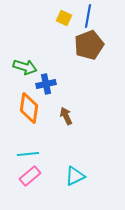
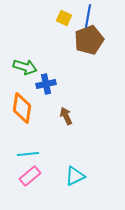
brown pentagon: moved 5 px up
orange diamond: moved 7 px left
